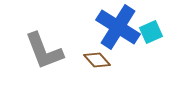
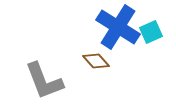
gray L-shape: moved 30 px down
brown diamond: moved 1 px left, 1 px down
